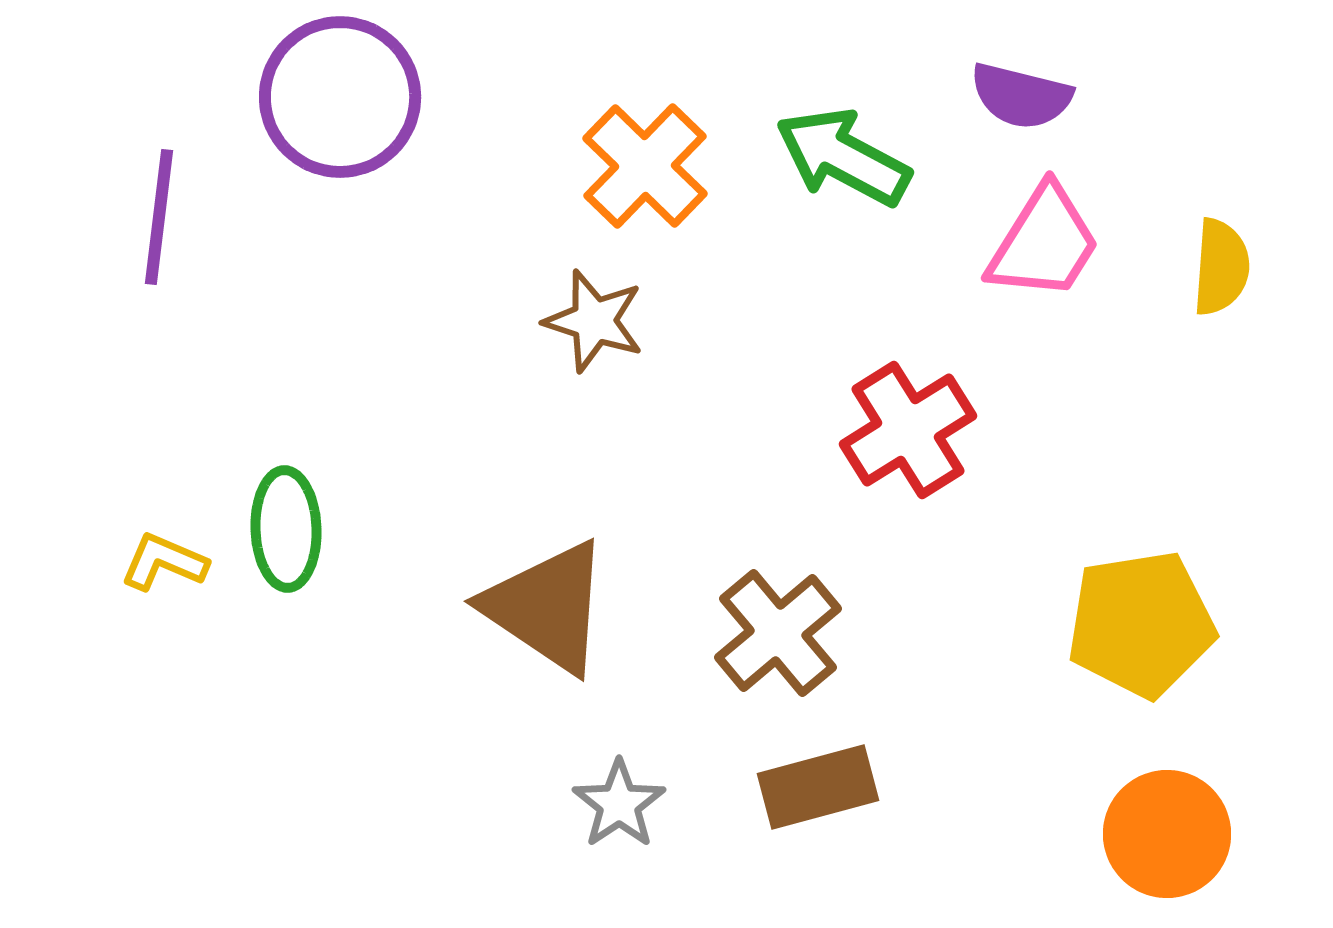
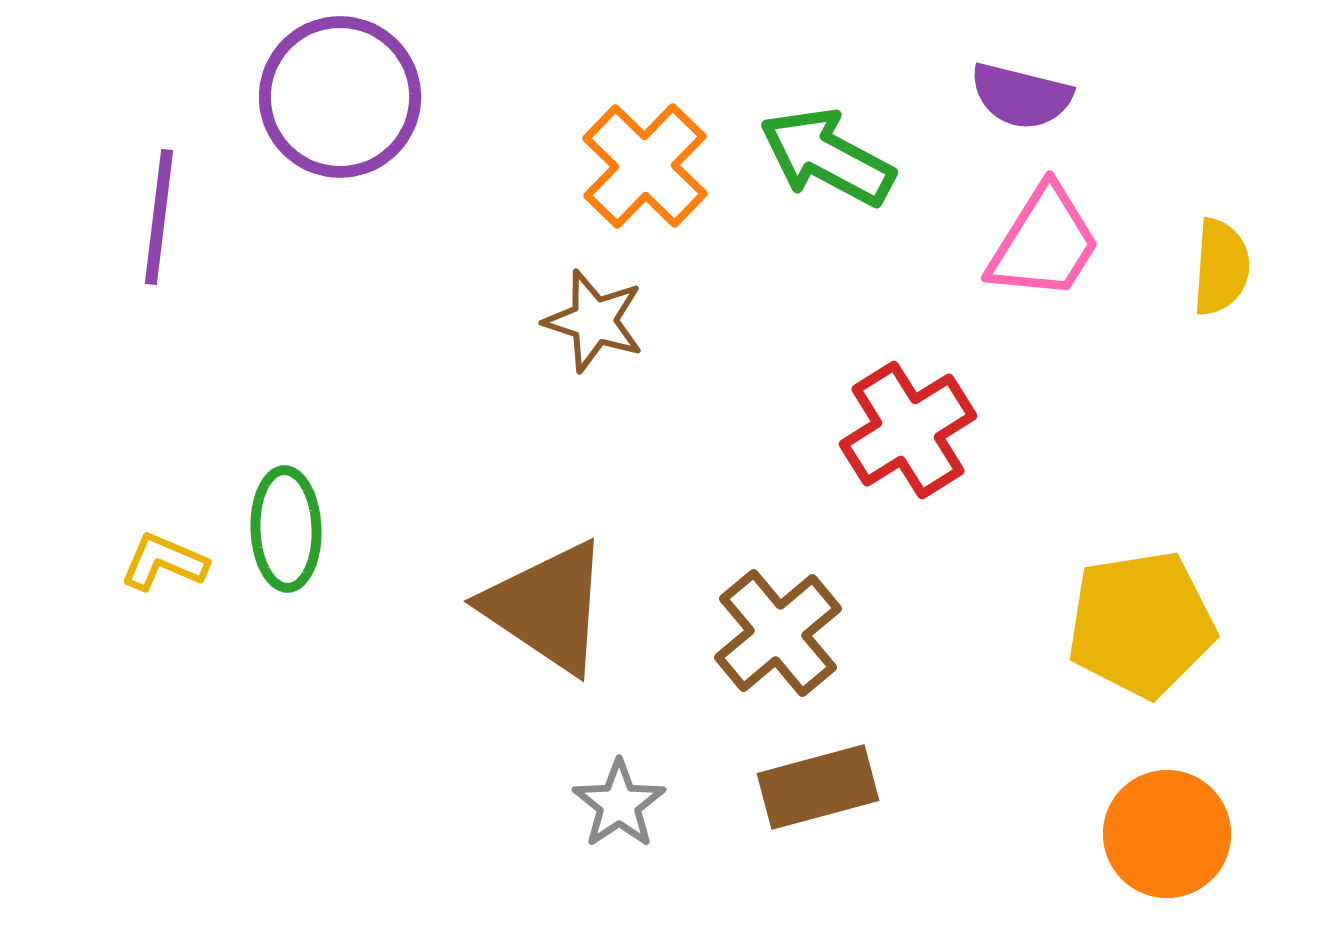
green arrow: moved 16 px left
